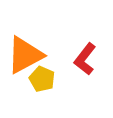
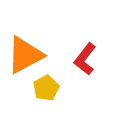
yellow pentagon: moved 4 px right, 9 px down; rotated 20 degrees clockwise
